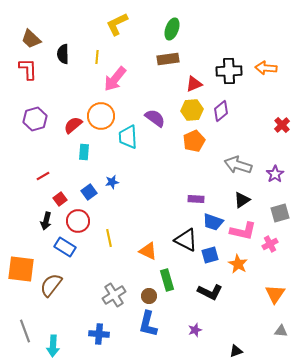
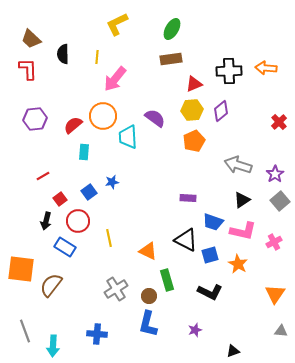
green ellipse at (172, 29): rotated 10 degrees clockwise
brown rectangle at (168, 59): moved 3 px right
orange circle at (101, 116): moved 2 px right
purple hexagon at (35, 119): rotated 10 degrees clockwise
red cross at (282, 125): moved 3 px left, 3 px up
purple rectangle at (196, 199): moved 8 px left, 1 px up
gray square at (280, 213): moved 12 px up; rotated 24 degrees counterclockwise
pink cross at (270, 244): moved 4 px right, 2 px up
gray cross at (114, 295): moved 2 px right, 6 px up
blue cross at (99, 334): moved 2 px left
black triangle at (236, 351): moved 3 px left
